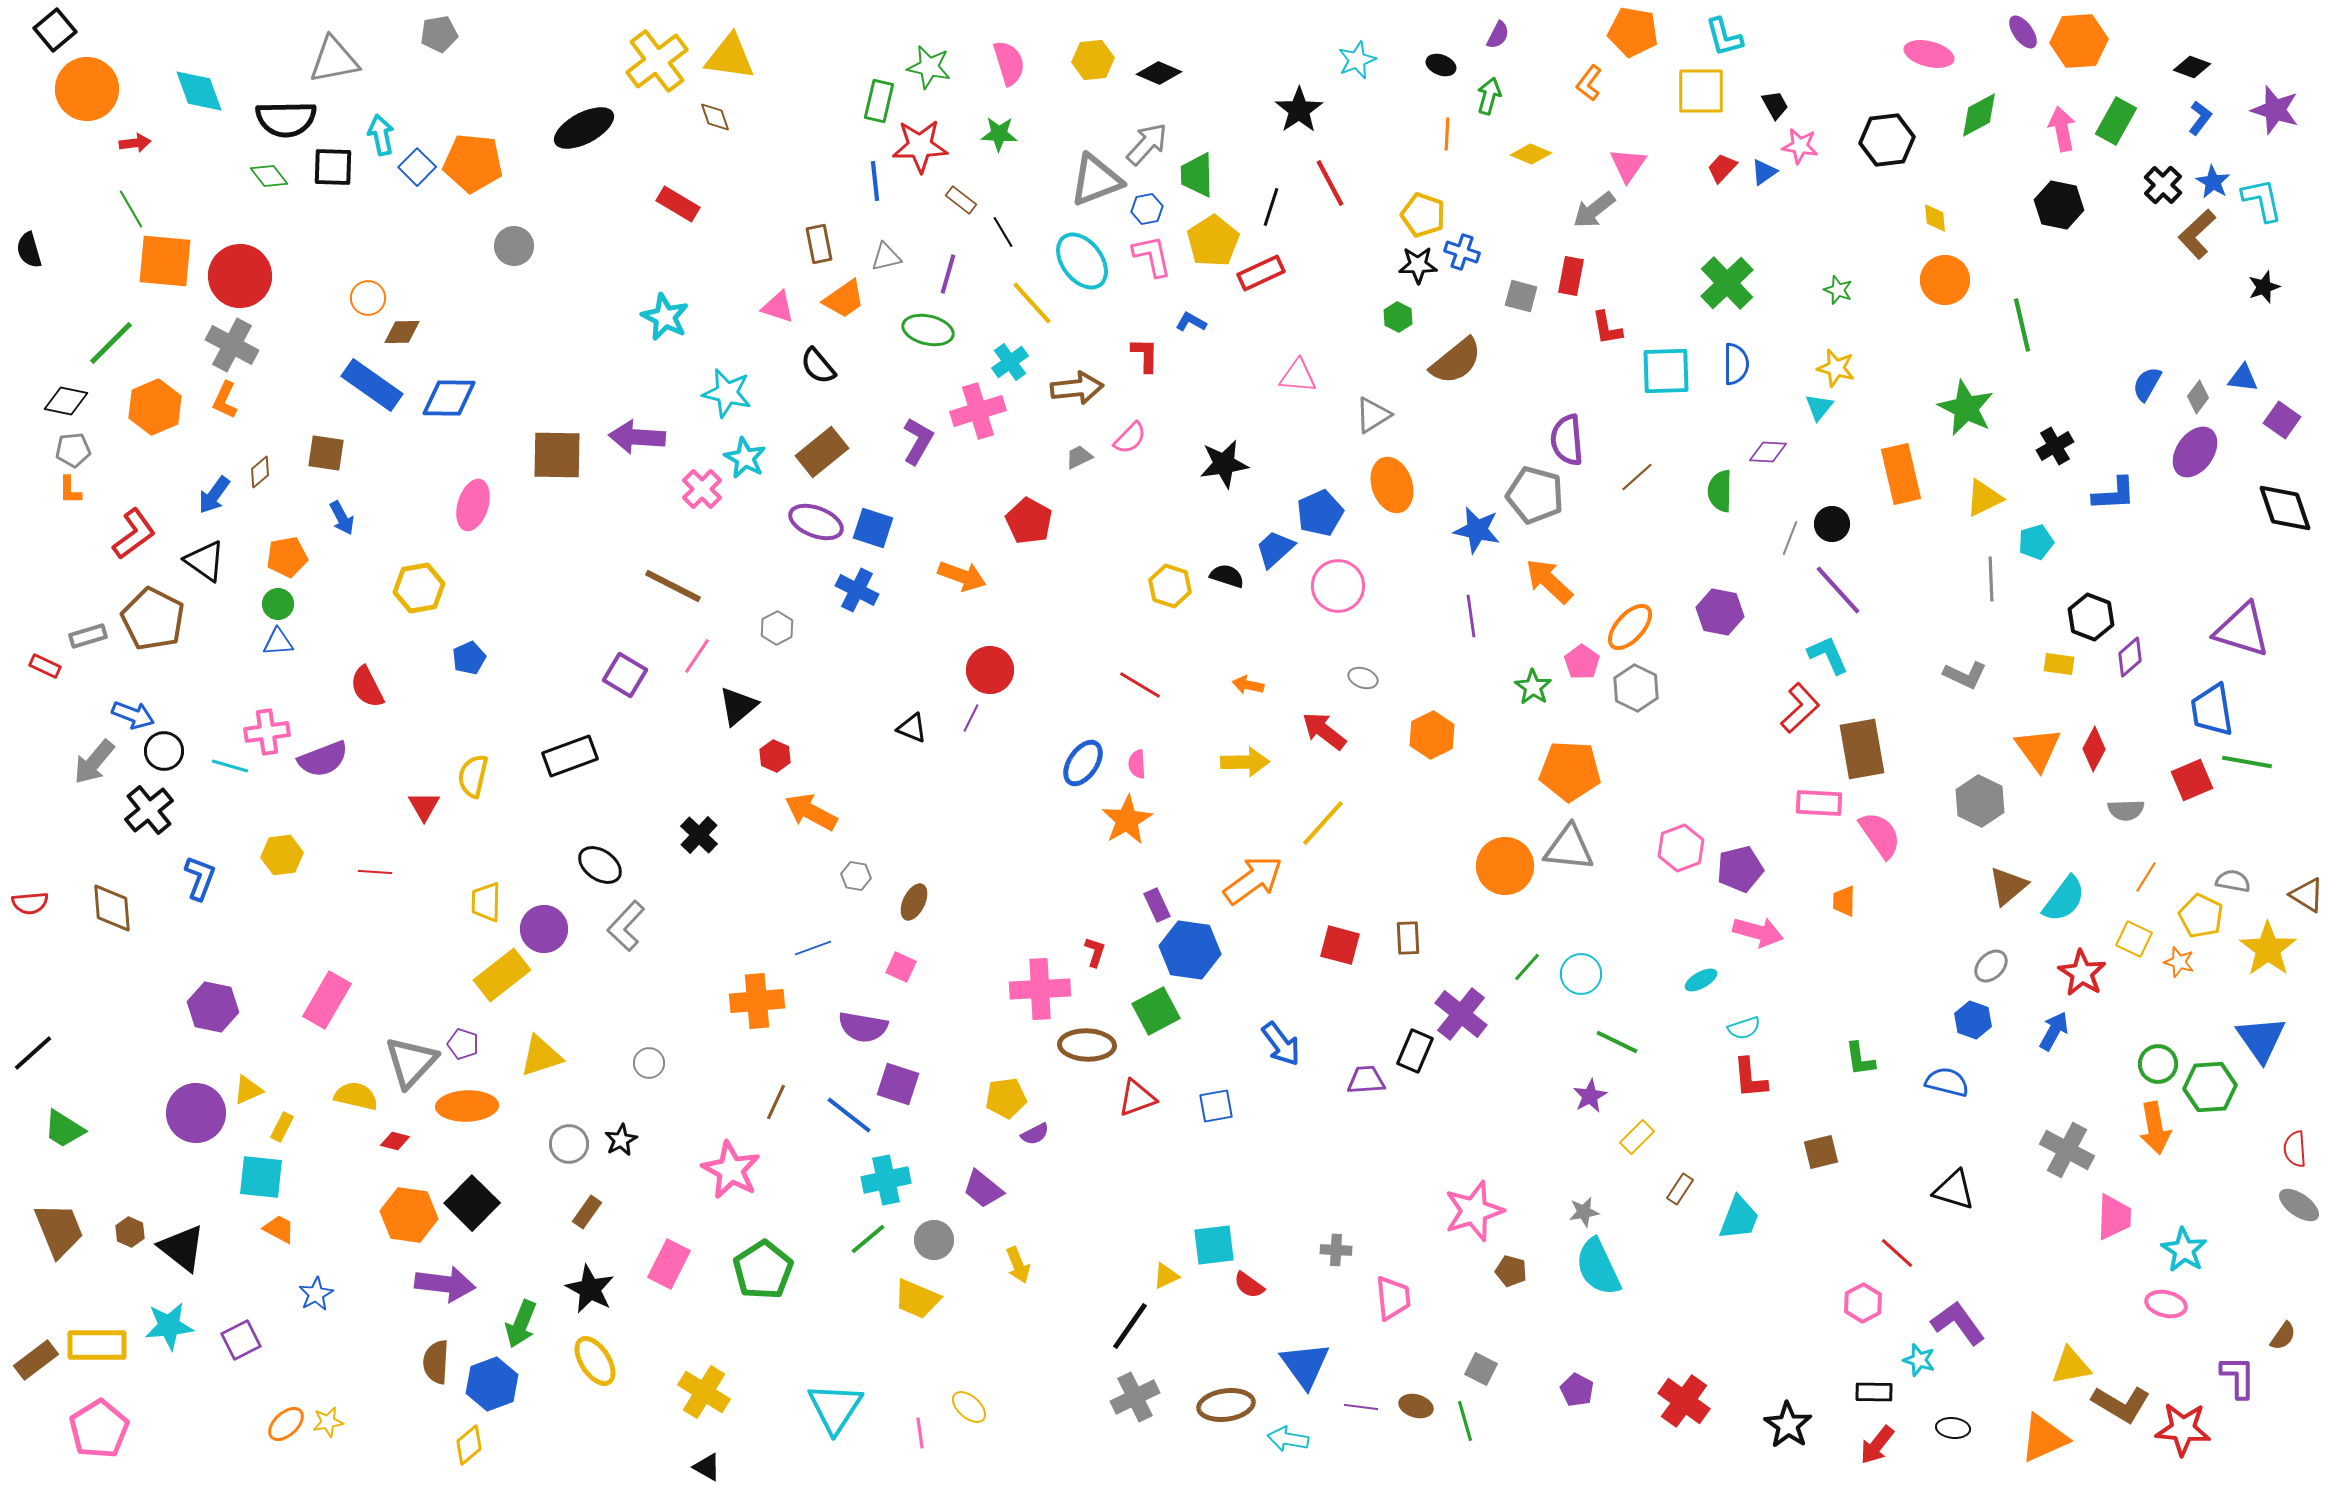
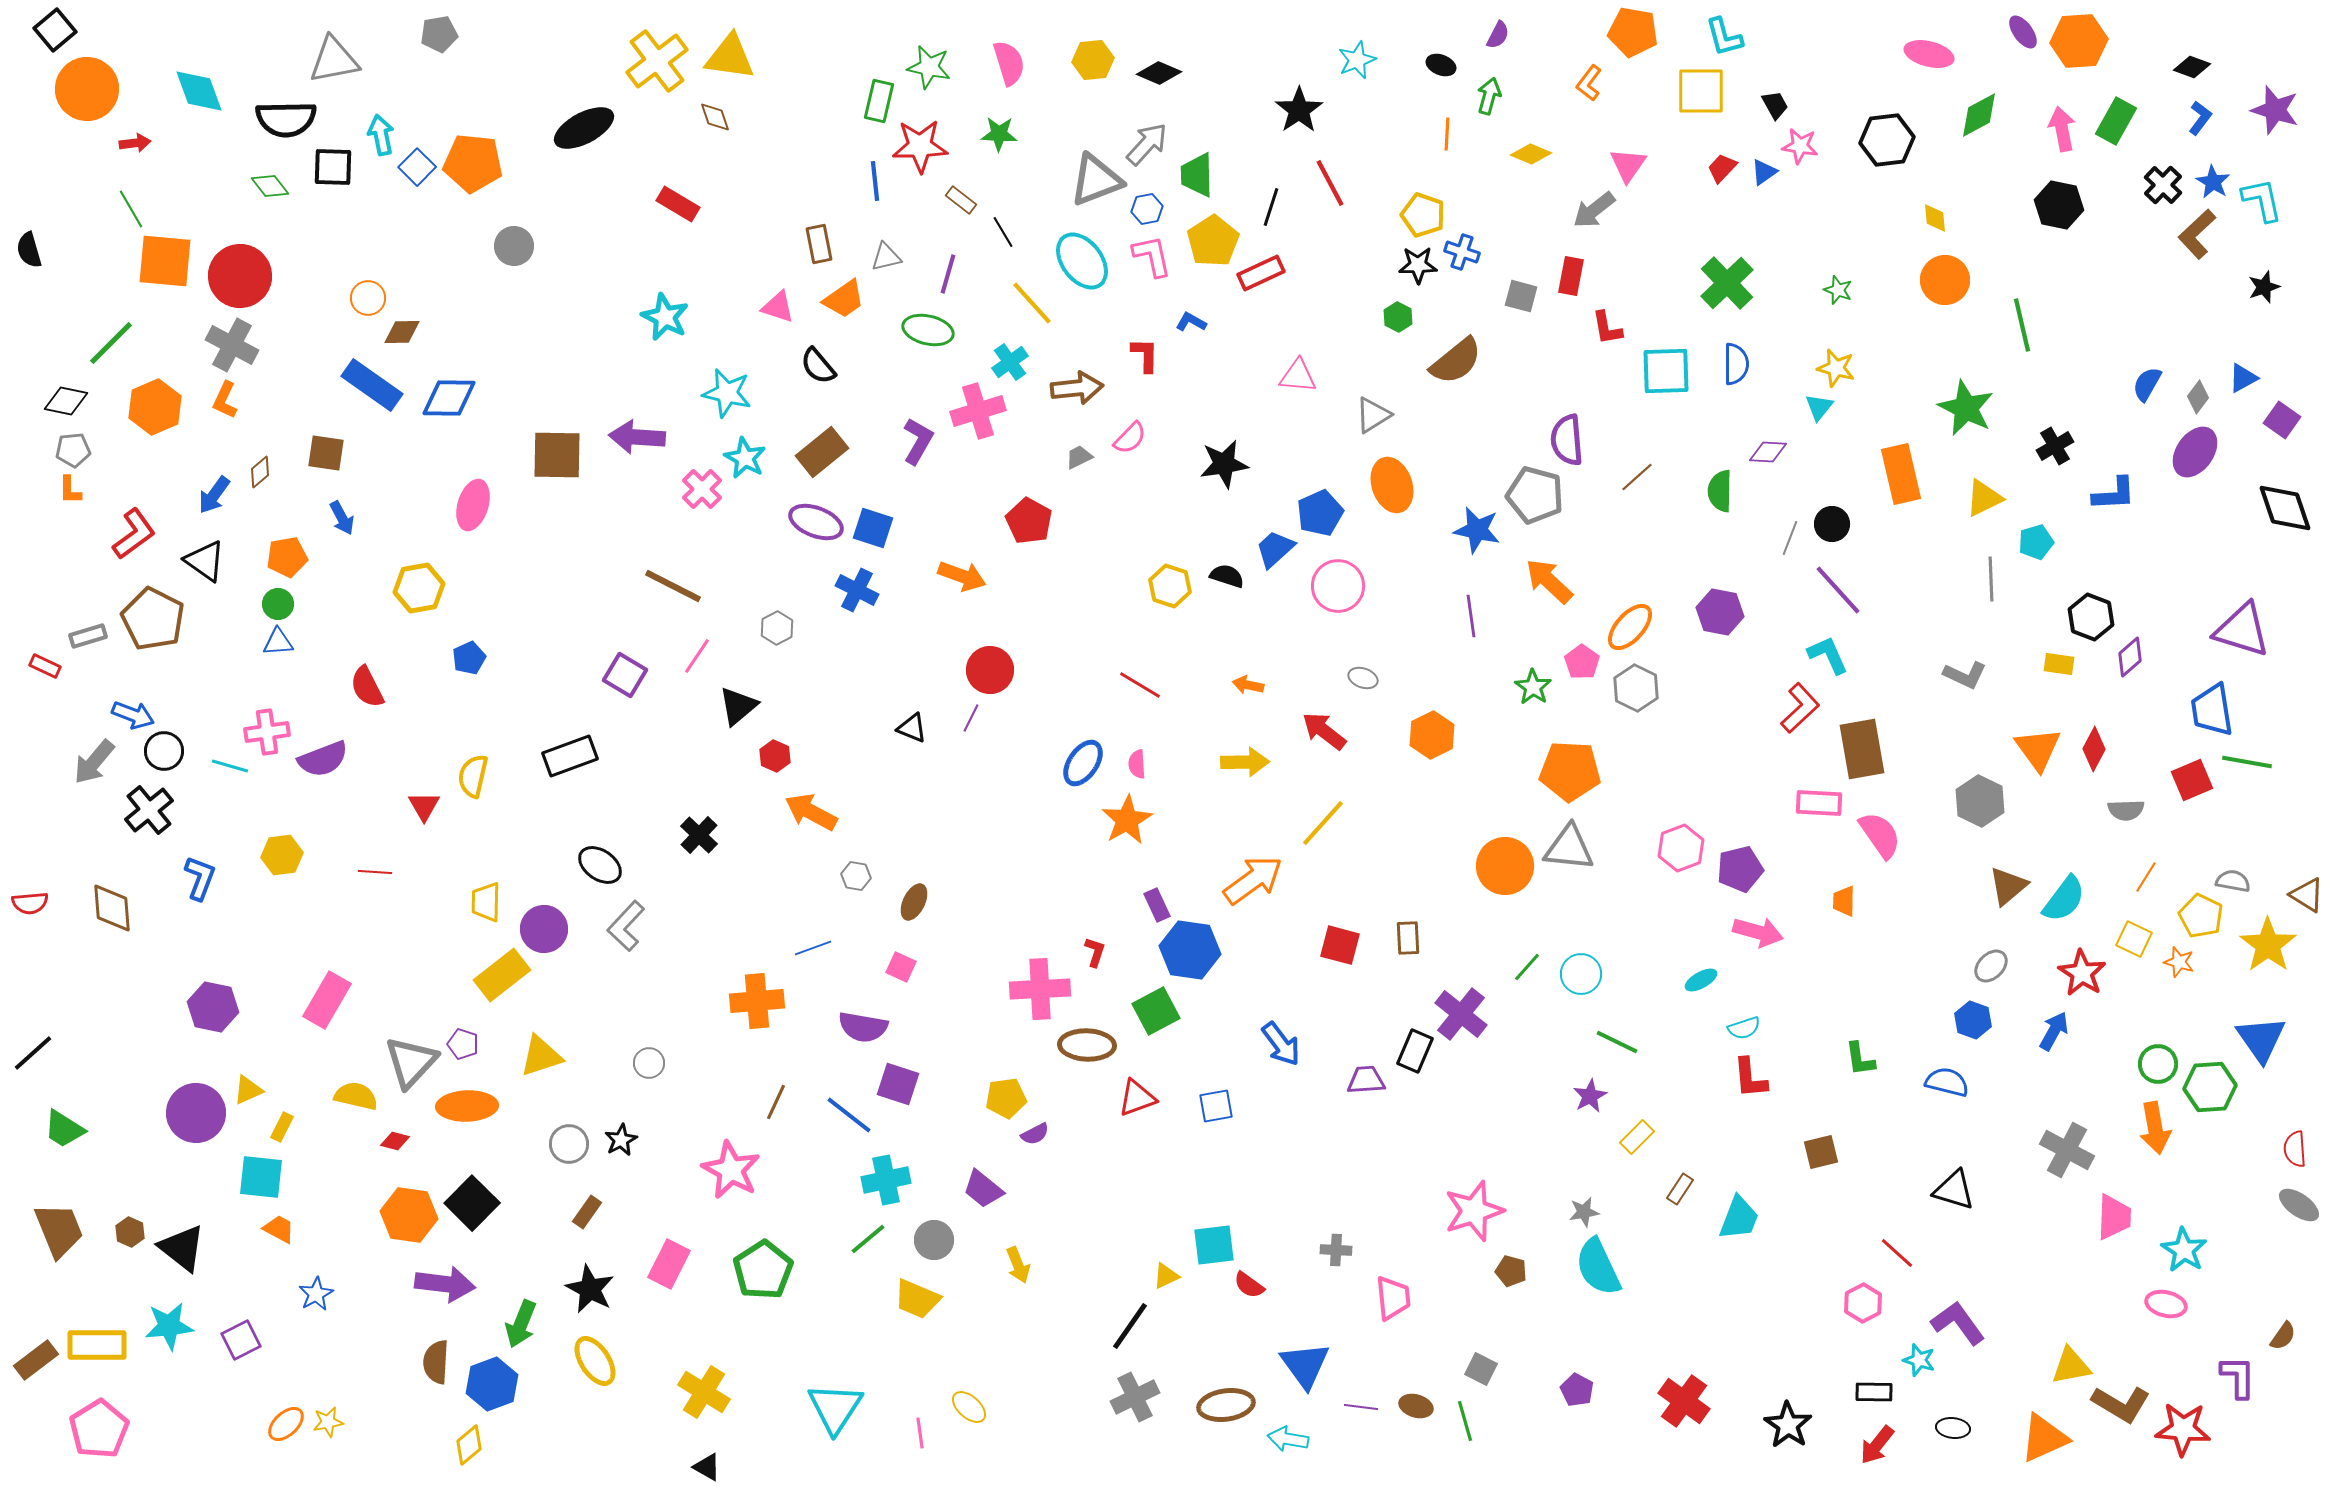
green diamond at (269, 176): moved 1 px right, 10 px down
blue triangle at (2243, 378): rotated 36 degrees counterclockwise
yellow star at (2268, 949): moved 4 px up
